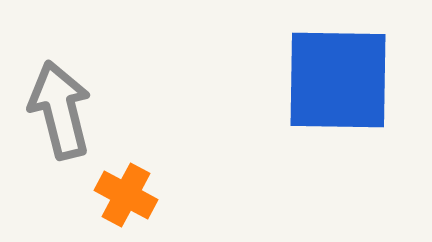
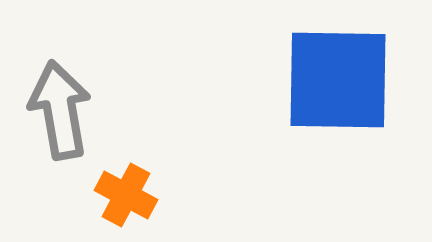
gray arrow: rotated 4 degrees clockwise
